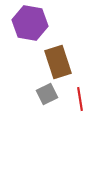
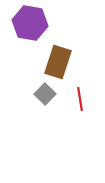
brown rectangle: rotated 36 degrees clockwise
gray square: moved 2 px left; rotated 20 degrees counterclockwise
